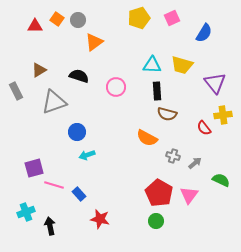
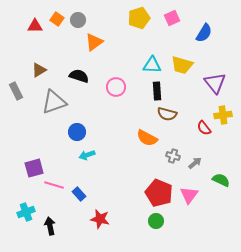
red pentagon: rotated 8 degrees counterclockwise
